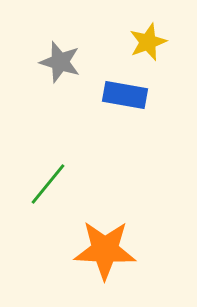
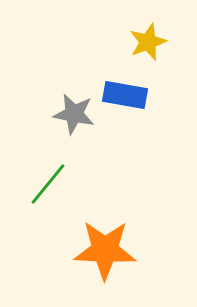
gray star: moved 14 px right, 52 px down; rotated 6 degrees counterclockwise
